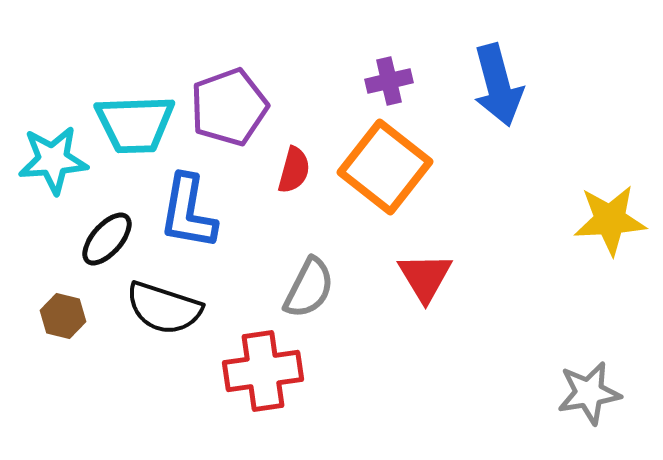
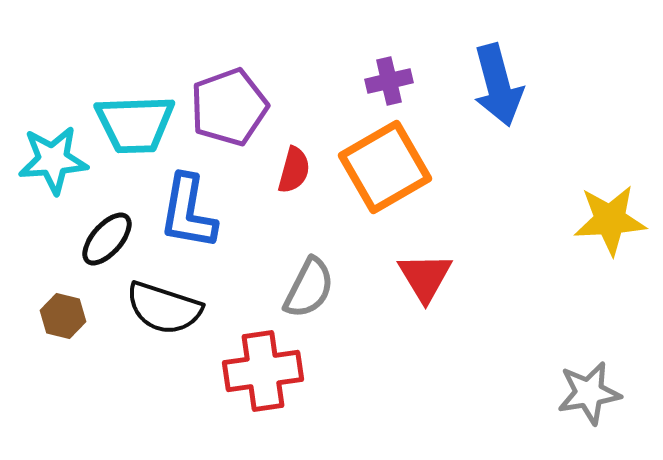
orange square: rotated 22 degrees clockwise
